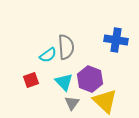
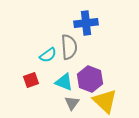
blue cross: moved 30 px left, 17 px up; rotated 15 degrees counterclockwise
gray semicircle: moved 3 px right
cyan triangle: rotated 24 degrees counterclockwise
